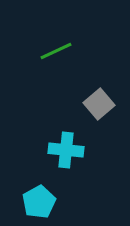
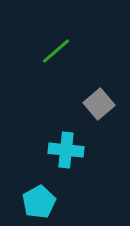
green line: rotated 16 degrees counterclockwise
